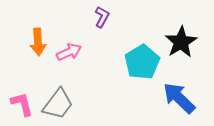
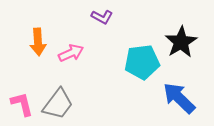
purple L-shape: rotated 90 degrees clockwise
pink arrow: moved 2 px right, 1 px down
cyan pentagon: rotated 24 degrees clockwise
